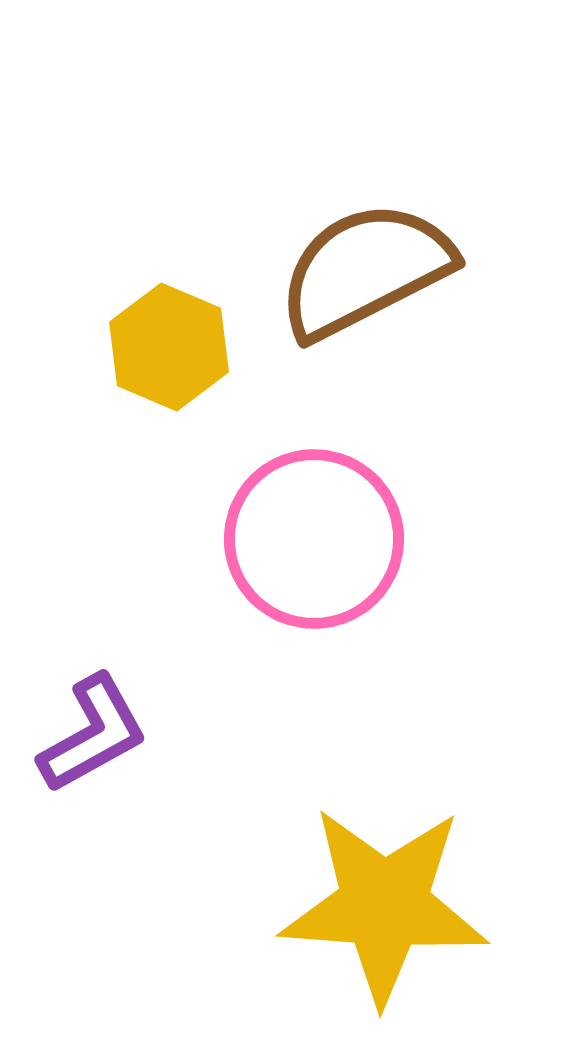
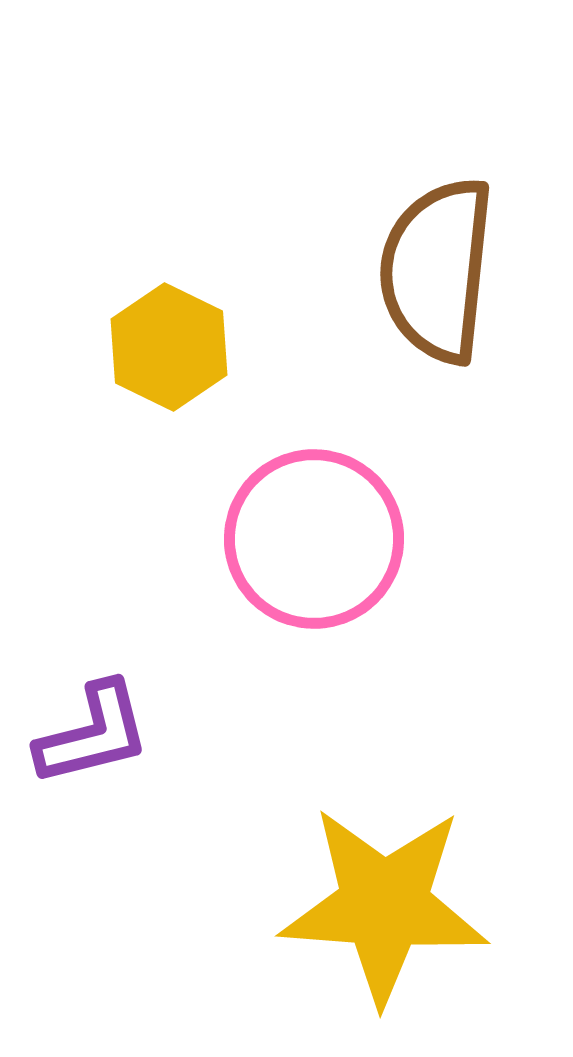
brown semicircle: moved 72 px right; rotated 57 degrees counterclockwise
yellow hexagon: rotated 3 degrees clockwise
purple L-shape: rotated 15 degrees clockwise
